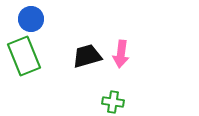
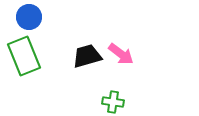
blue circle: moved 2 px left, 2 px up
pink arrow: rotated 60 degrees counterclockwise
